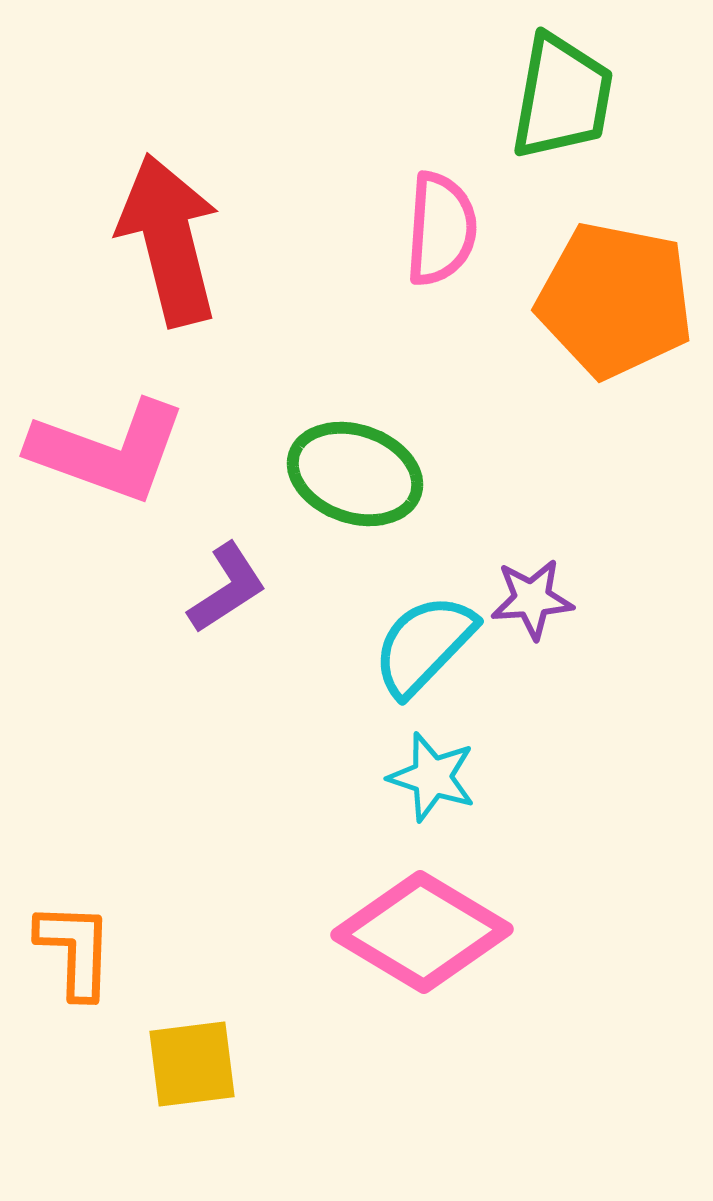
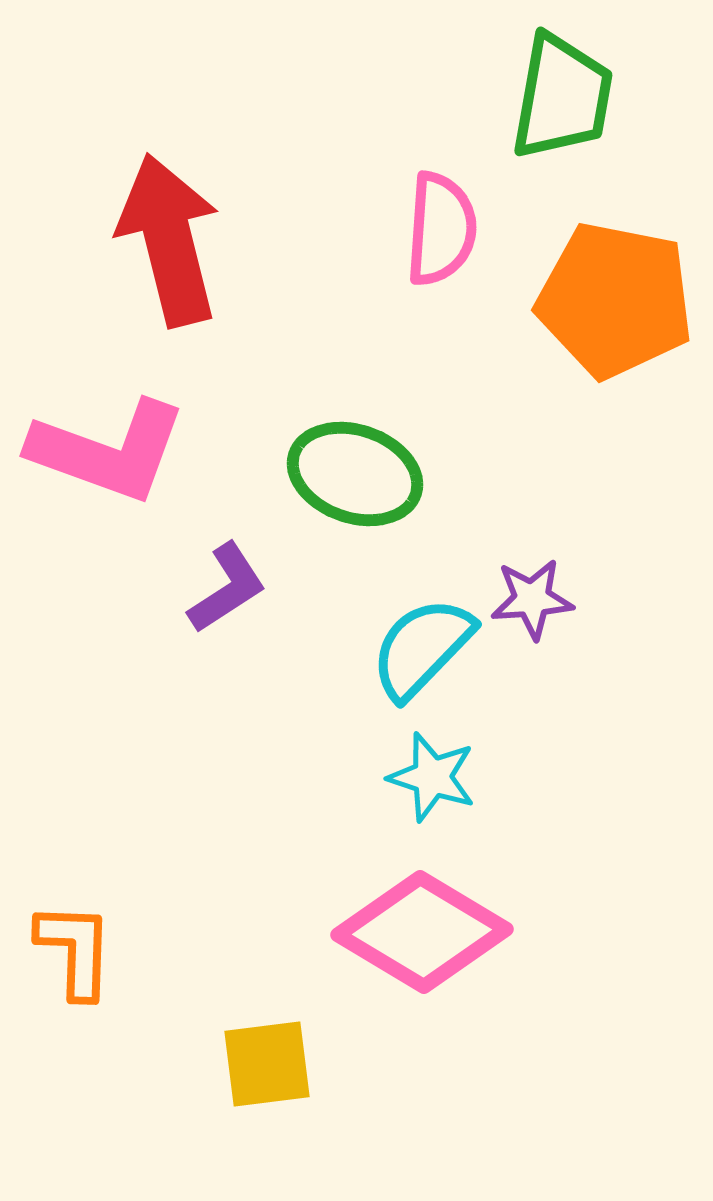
cyan semicircle: moved 2 px left, 3 px down
yellow square: moved 75 px right
